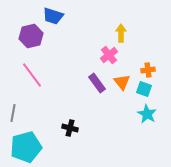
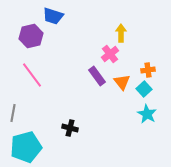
pink cross: moved 1 px right, 1 px up
purple rectangle: moved 7 px up
cyan square: rotated 28 degrees clockwise
